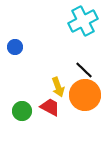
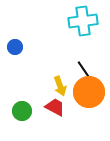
cyan cross: rotated 20 degrees clockwise
black line: rotated 12 degrees clockwise
yellow arrow: moved 2 px right, 1 px up
orange circle: moved 4 px right, 3 px up
red trapezoid: moved 5 px right
